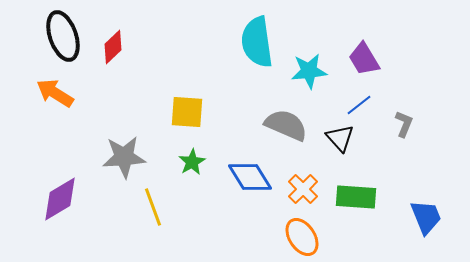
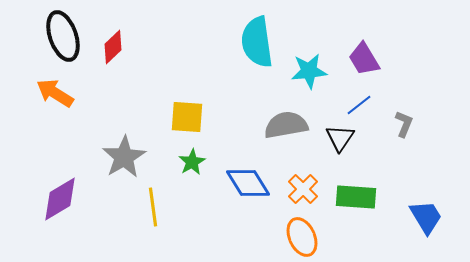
yellow square: moved 5 px down
gray semicircle: rotated 33 degrees counterclockwise
black triangle: rotated 16 degrees clockwise
gray star: rotated 27 degrees counterclockwise
blue diamond: moved 2 px left, 6 px down
yellow line: rotated 12 degrees clockwise
blue trapezoid: rotated 9 degrees counterclockwise
orange ellipse: rotated 9 degrees clockwise
